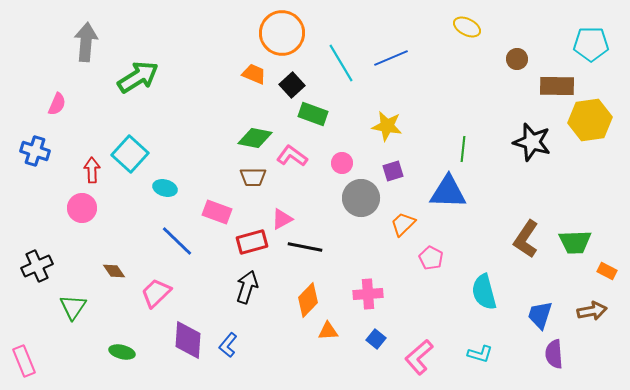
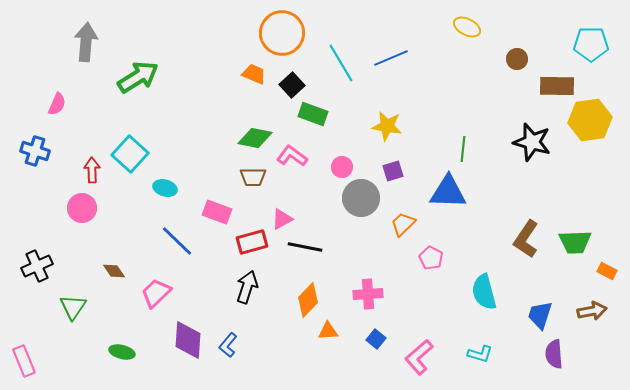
pink circle at (342, 163): moved 4 px down
